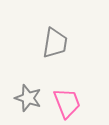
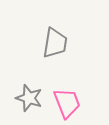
gray star: moved 1 px right
